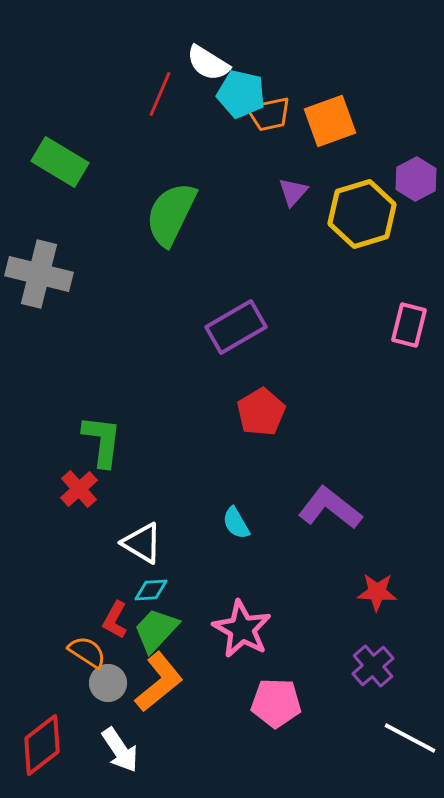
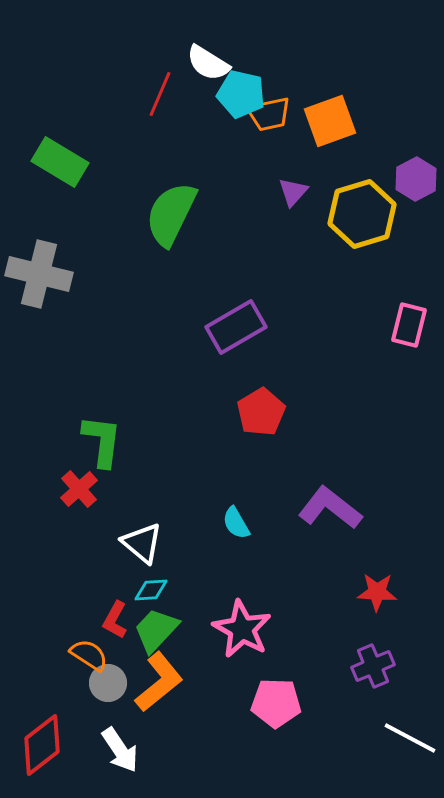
white triangle: rotated 9 degrees clockwise
orange semicircle: moved 2 px right, 3 px down
purple cross: rotated 18 degrees clockwise
